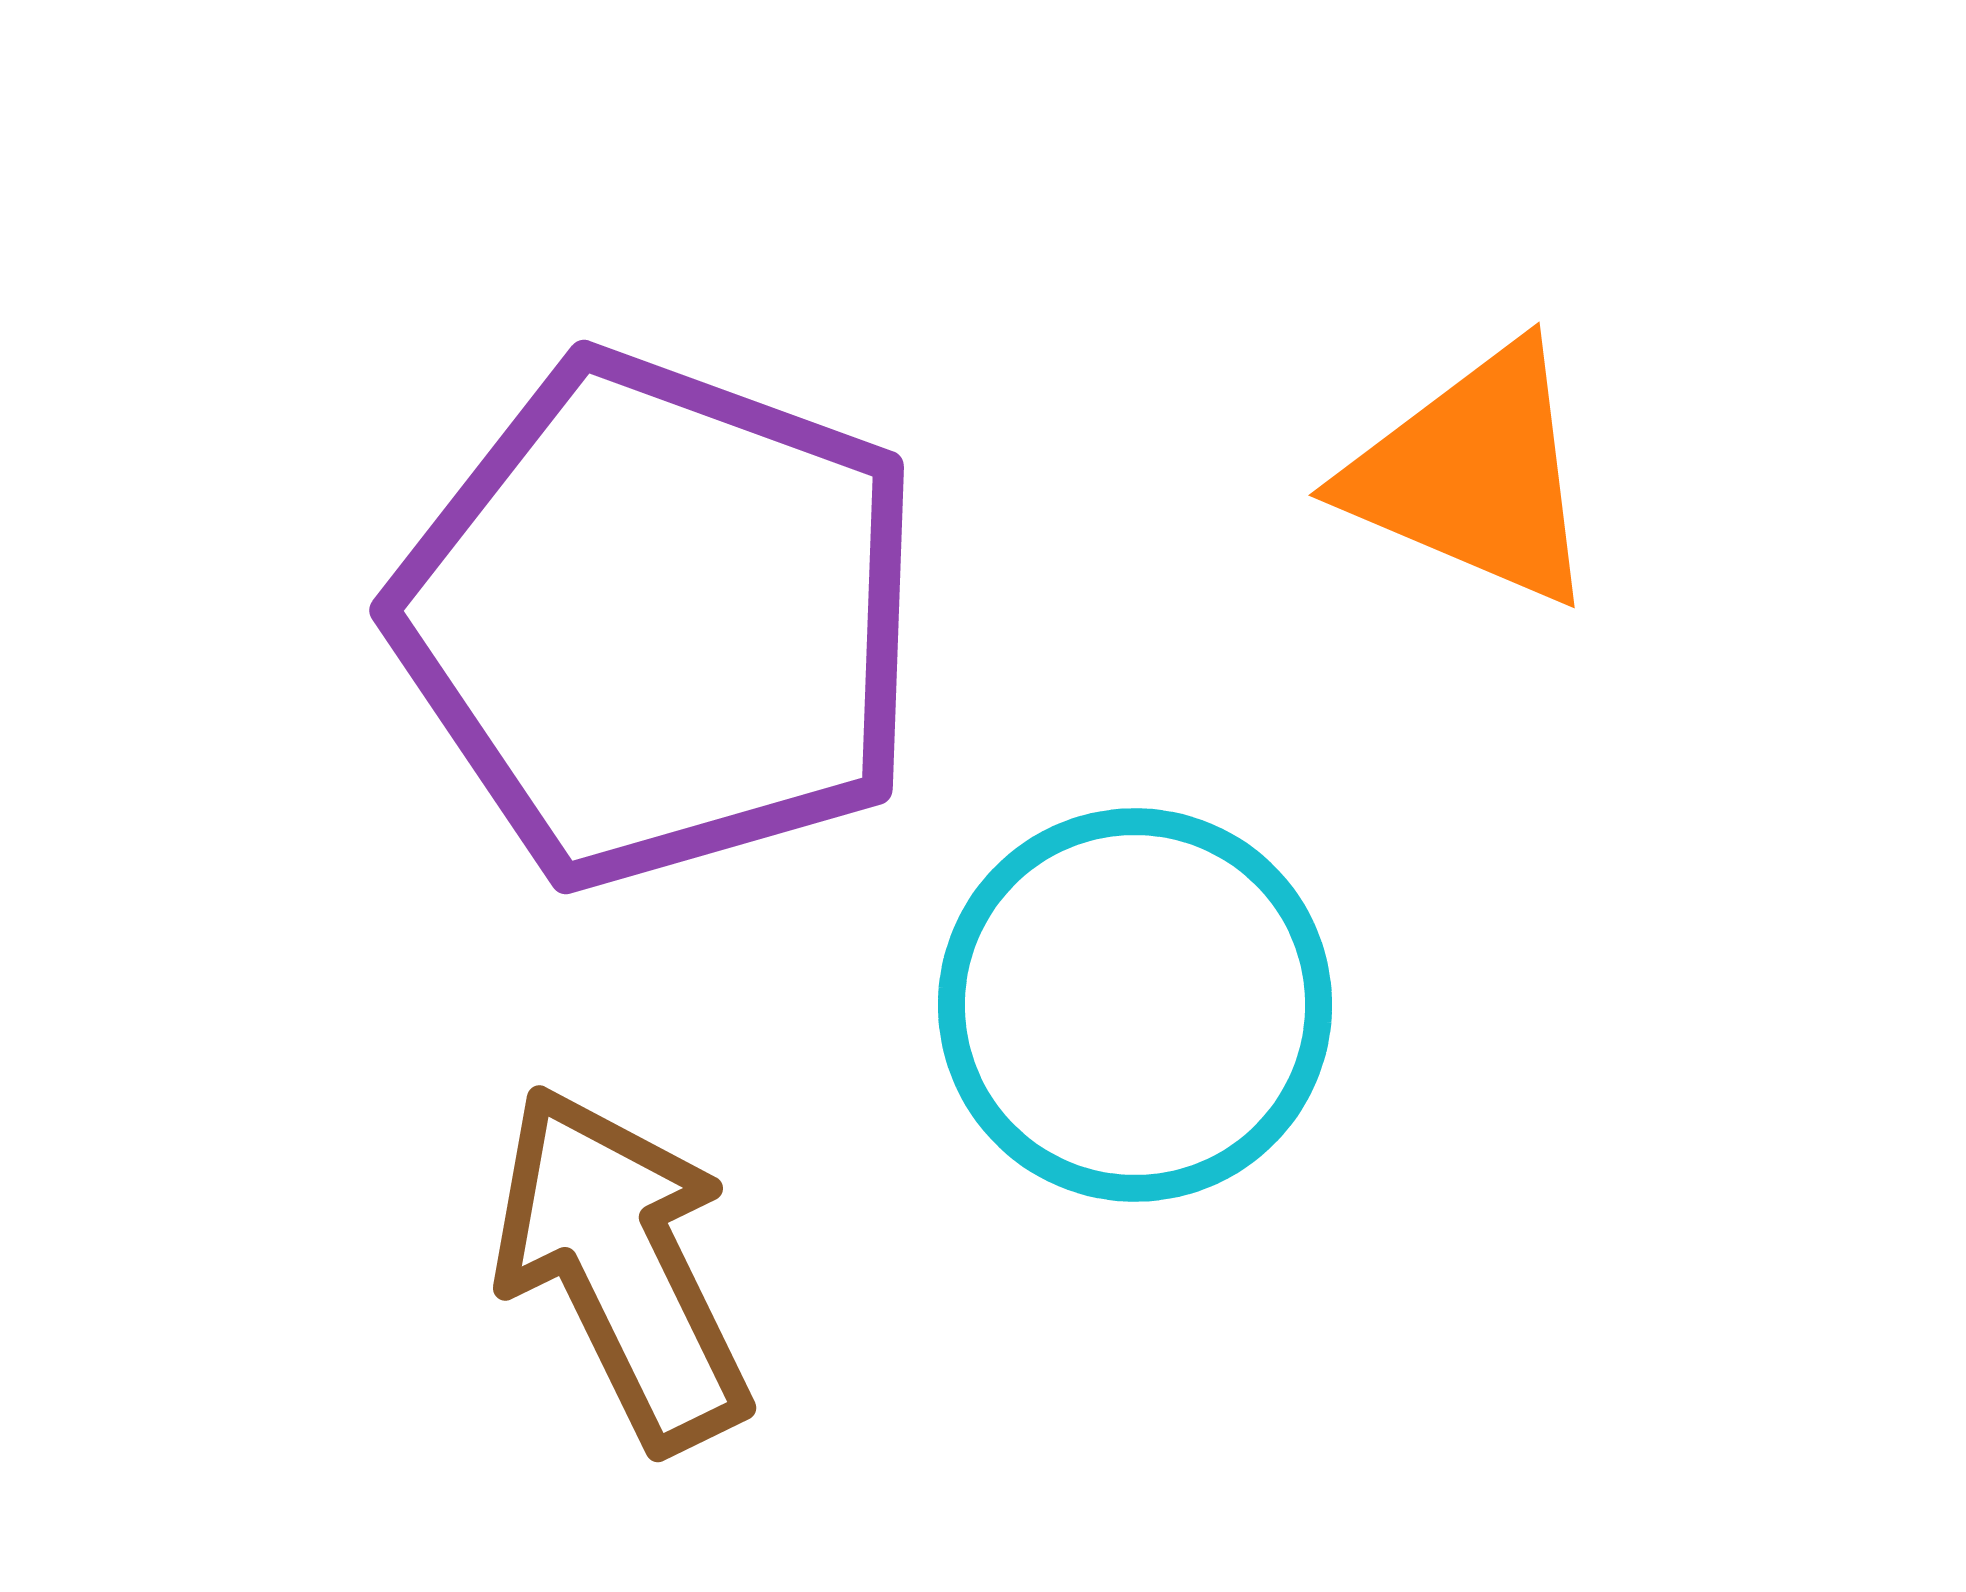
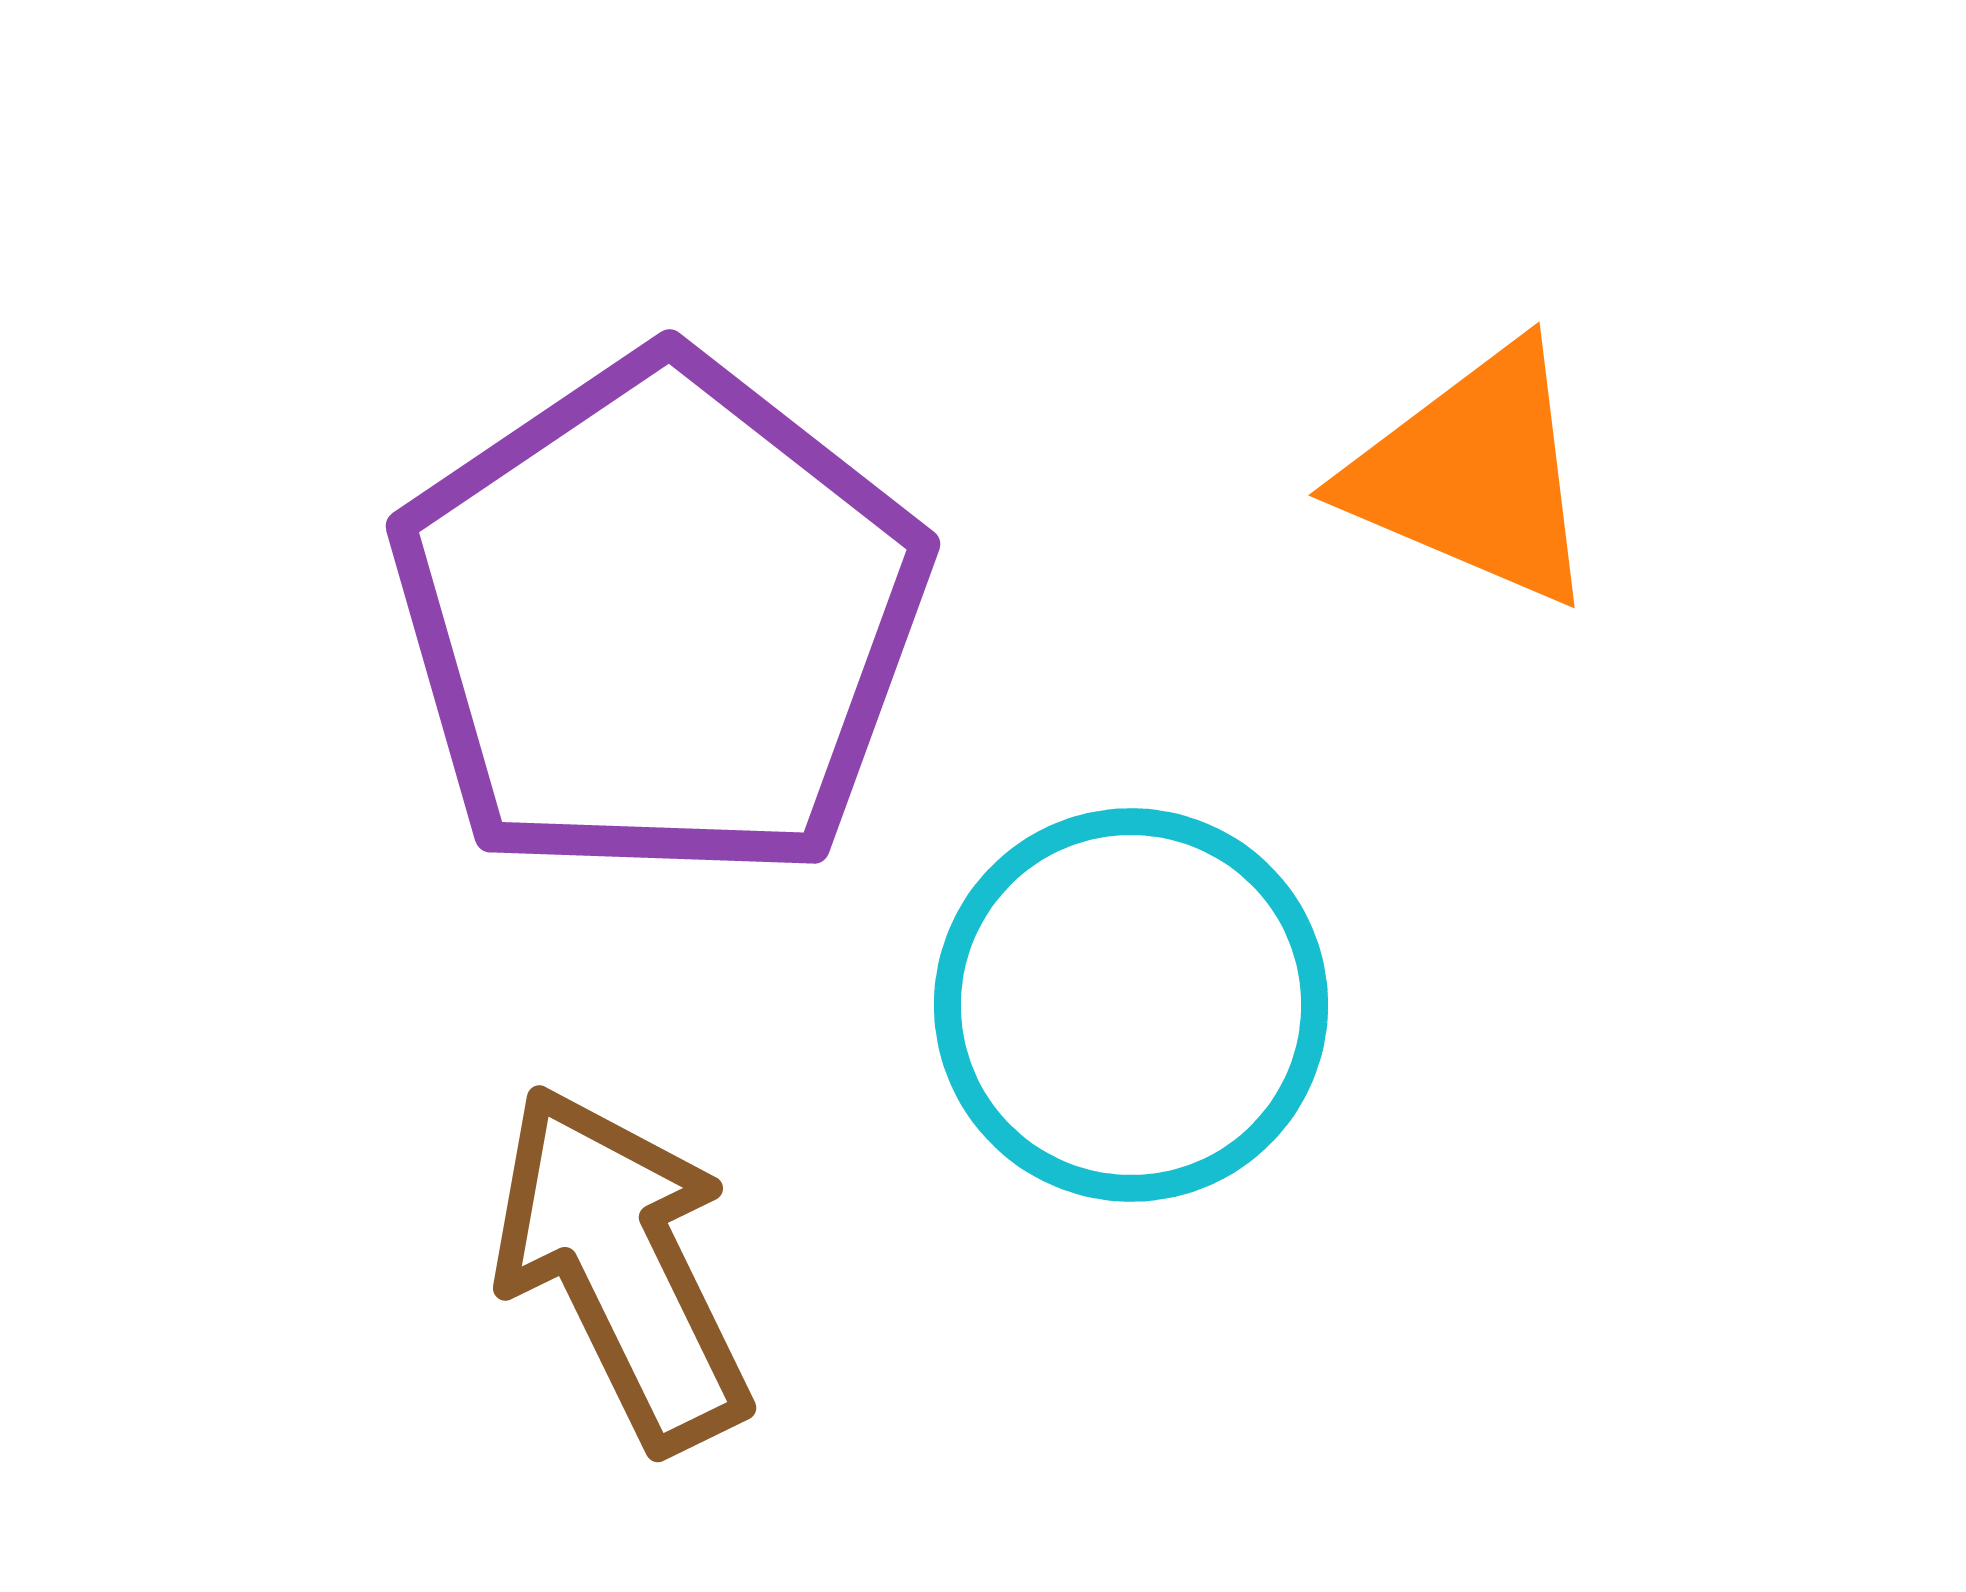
purple pentagon: rotated 18 degrees clockwise
cyan circle: moved 4 px left
